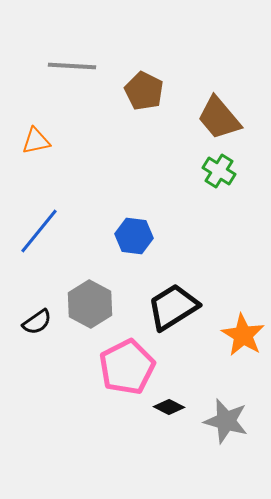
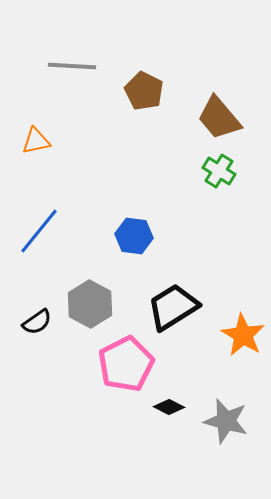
pink pentagon: moved 1 px left, 3 px up
